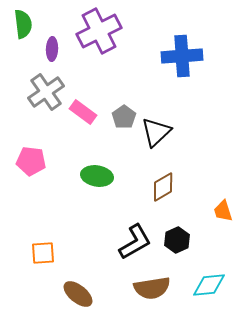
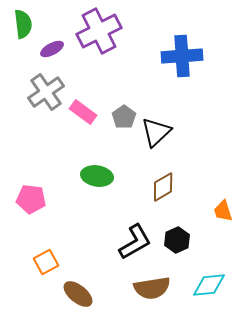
purple ellipse: rotated 60 degrees clockwise
pink pentagon: moved 38 px down
orange square: moved 3 px right, 9 px down; rotated 25 degrees counterclockwise
